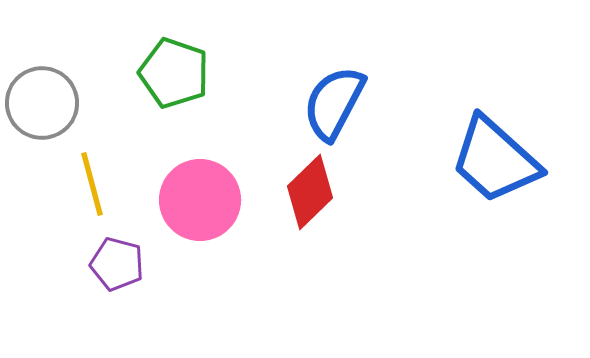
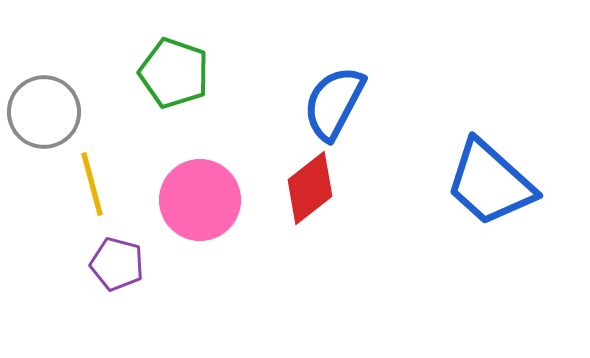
gray circle: moved 2 px right, 9 px down
blue trapezoid: moved 5 px left, 23 px down
red diamond: moved 4 px up; rotated 6 degrees clockwise
